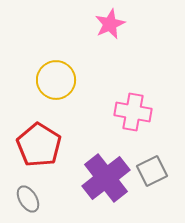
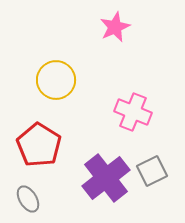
pink star: moved 5 px right, 3 px down
pink cross: rotated 12 degrees clockwise
